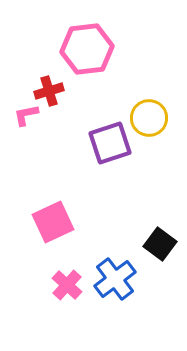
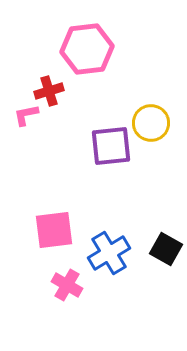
yellow circle: moved 2 px right, 5 px down
purple square: moved 1 px right, 3 px down; rotated 12 degrees clockwise
pink square: moved 1 px right, 8 px down; rotated 18 degrees clockwise
black square: moved 6 px right, 5 px down; rotated 8 degrees counterclockwise
blue cross: moved 6 px left, 26 px up; rotated 6 degrees clockwise
pink cross: rotated 12 degrees counterclockwise
